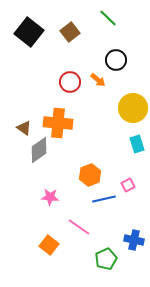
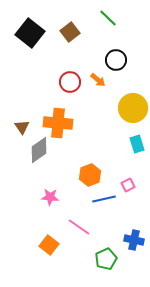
black square: moved 1 px right, 1 px down
brown triangle: moved 2 px left, 1 px up; rotated 21 degrees clockwise
